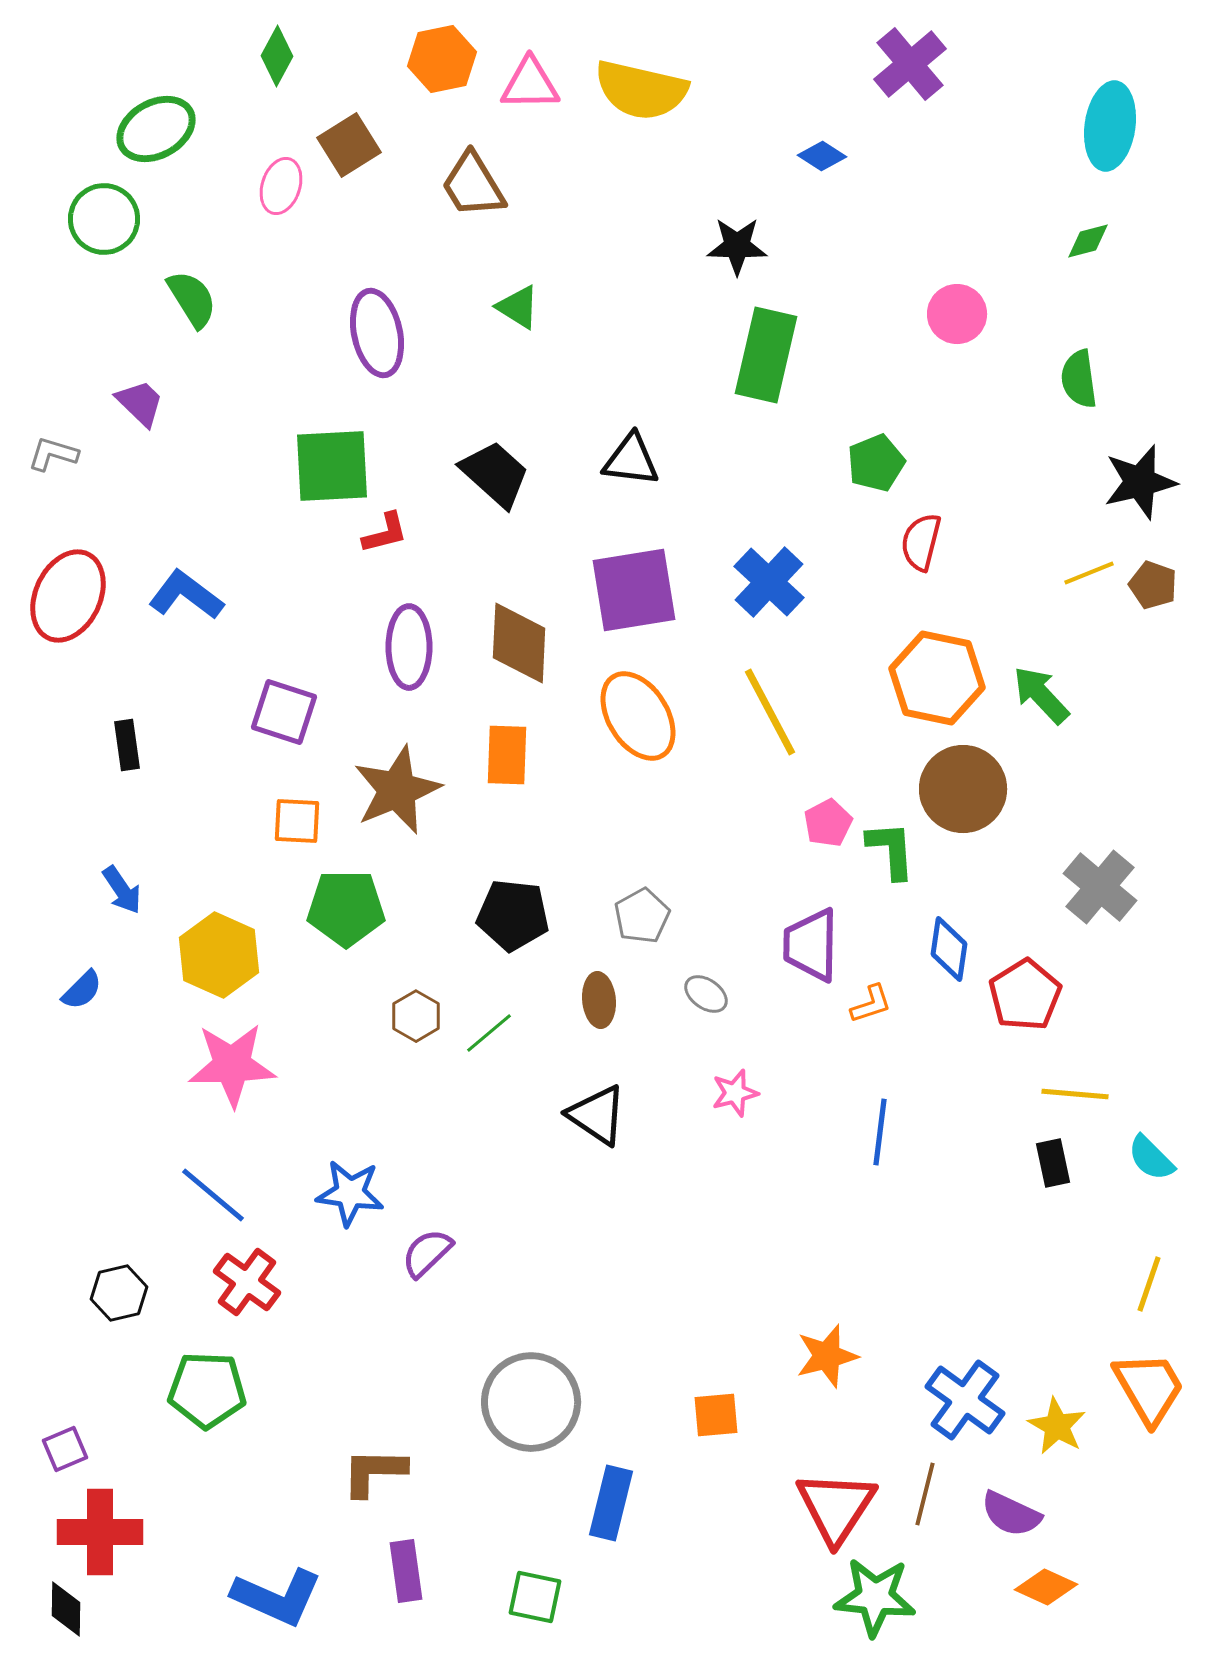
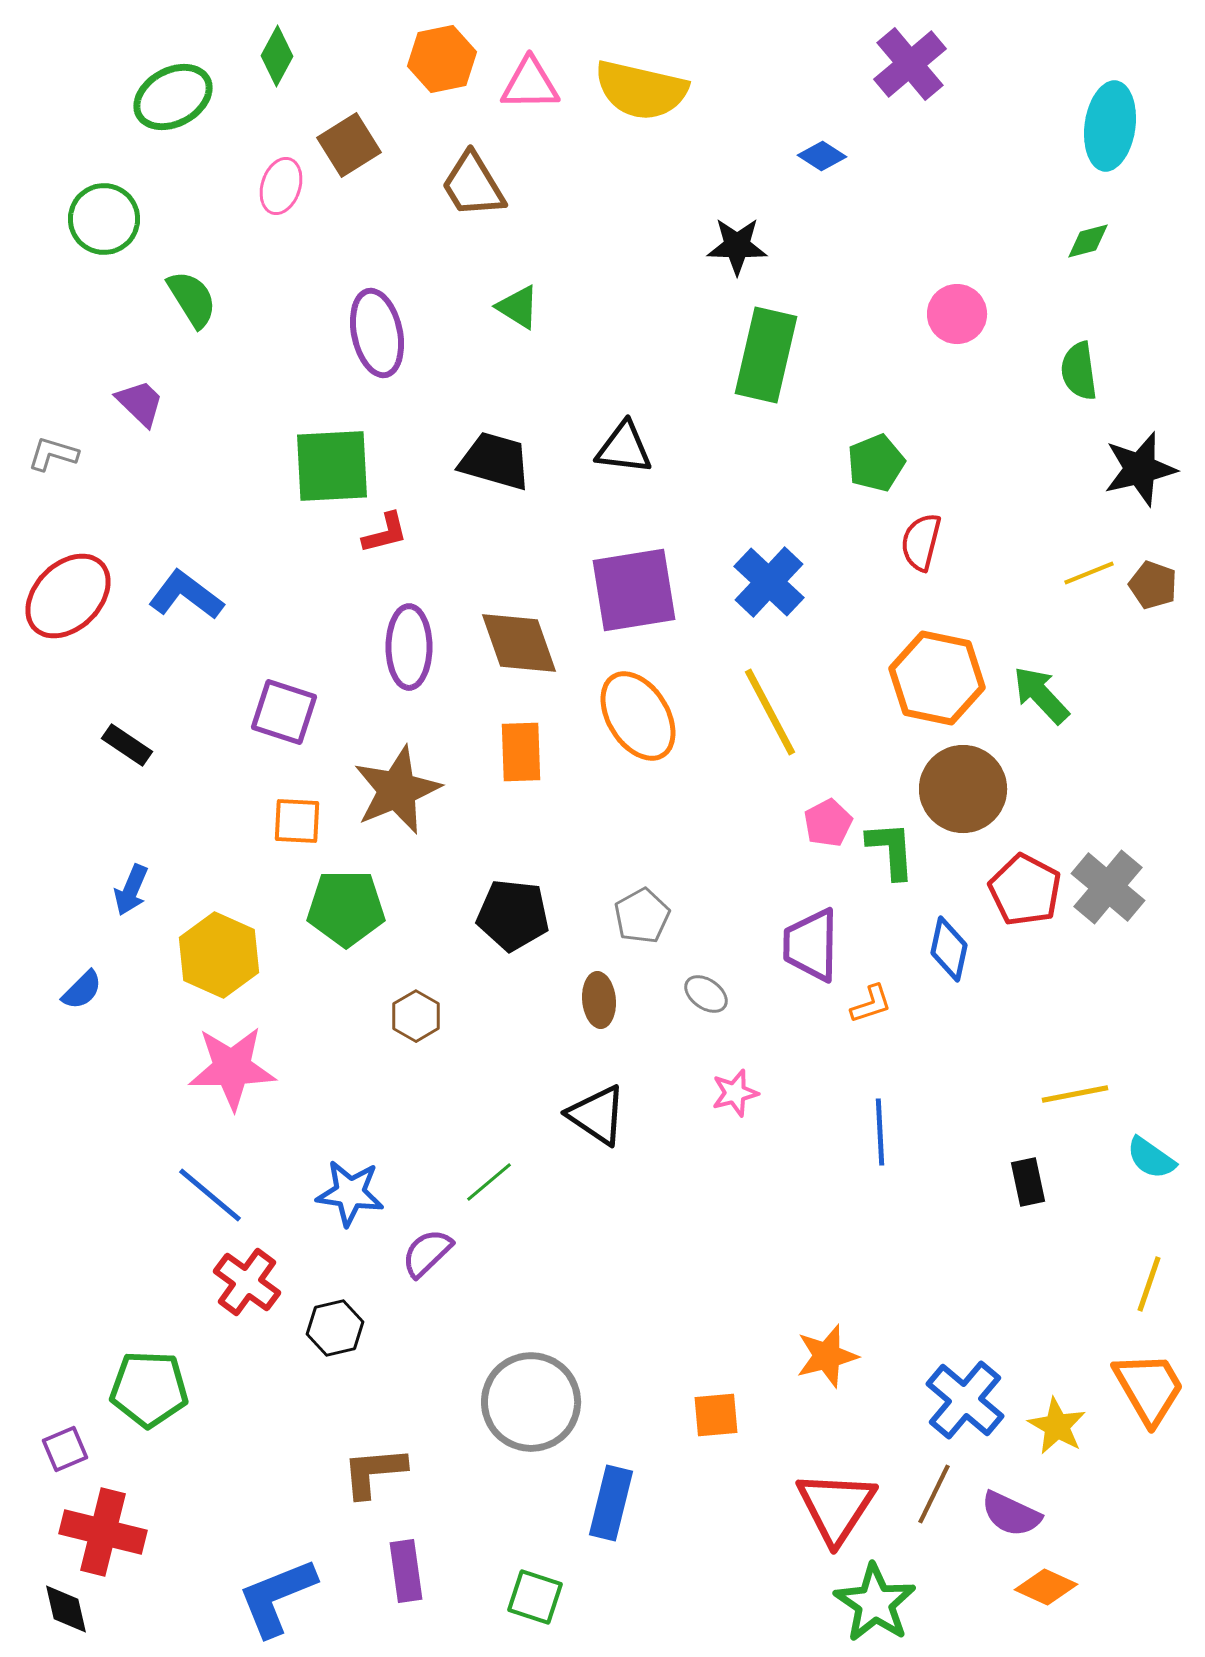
green ellipse at (156, 129): moved 17 px right, 32 px up
green semicircle at (1079, 379): moved 8 px up
black triangle at (631, 460): moved 7 px left, 12 px up
black trapezoid at (495, 474): moved 13 px up; rotated 26 degrees counterclockwise
black star at (1140, 482): moved 13 px up
red ellipse at (68, 596): rotated 20 degrees clockwise
brown diamond at (519, 643): rotated 22 degrees counterclockwise
black rectangle at (127, 745): rotated 48 degrees counterclockwise
orange rectangle at (507, 755): moved 14 px right, 3 px up; rotated 4 degrees counterclockwise
gray cross at (1100, 887): moved 8 px right
blue arrow at (122, 890): moved 9 px right; rotated 57 degrees clockwise
blue diamond at (949, 949): rotated 4 degrees clockwise
red pentagon at (1025, 995): moved 105 px up; rotated 12 degrees counterclockwise
green line at (489, 1033): moved 149 px down
pink star at (232, 1065): moved 3 px down
yellow line at (1075, 1094): rotated 16 degrees counterclockwise
blue line at (880, 1132): rotated 10 degrees counterclockwise
cyan semicircle at (1151, 1158): rotated 10 degrees counterclockwise
black rectangle at (1053, 1163): moved 25 px left, 19 px down
blue line at (213, 1195): moved 3 px left
black hexagon at (119, 1293): moved 216 px right, 35 px down
green pentagon at (207, 1390): moved 58 px left, 1 px up
blue cross at (965, 1400): rotated 4 degrees clockwise
brown L-shape at (374, 1472): rotated 6 degrees counterclockwise
brown line at (925, 1494): moved 9 px right; rotated 12 degrees clockwise
red cross at (100, 1532): moved 3 px right; rotated 14 degrees clockwise
blue L-shape at (277, 1597): rotated 134 degrees clockwise
green square at (535, 1597): rotated 6 degrees clockwise
green star at (875, 1597): moved 6 px down; rotated 28 degrees clockwise
black diamond at (66, 1609): rotated 14 degrees counterclockwise
